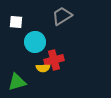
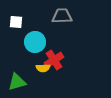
gray trapezoid: rotated 30 degrees clockwise
red cross: rotated 18 degrees counterclockwise
